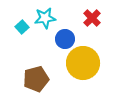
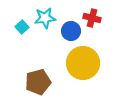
red cross: rotated 30 degrees counterclockwise
blue circle: moved 6 px right, 8 px up
brown pentagon: moved 2 px right, 3 px down
